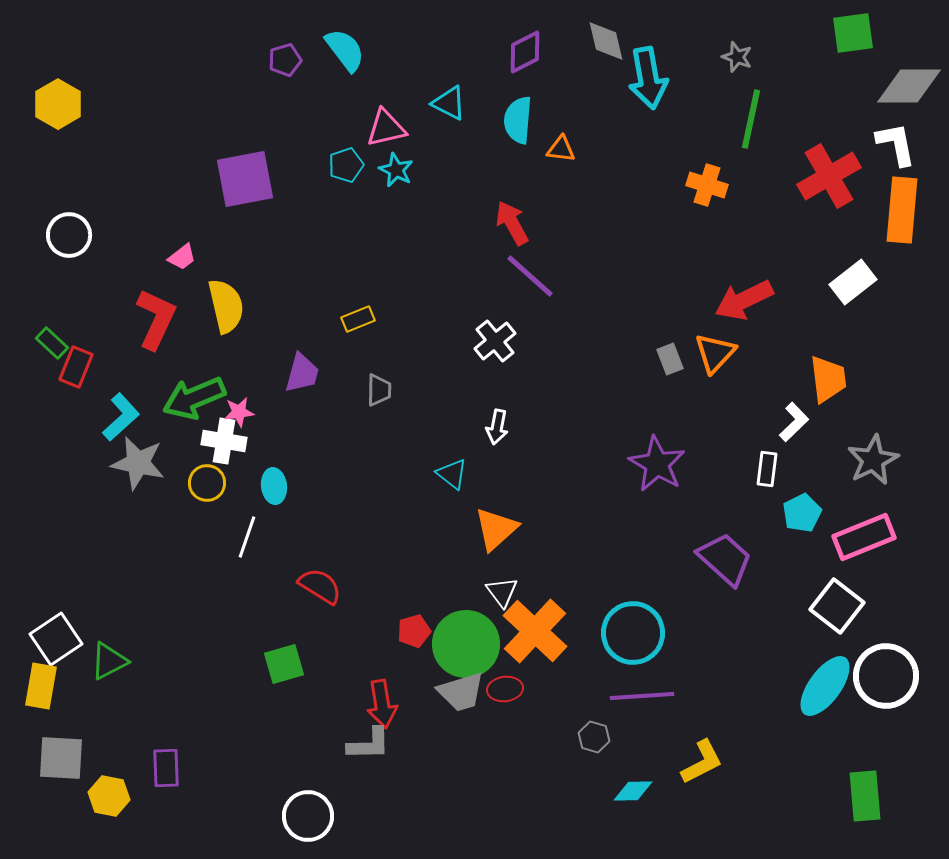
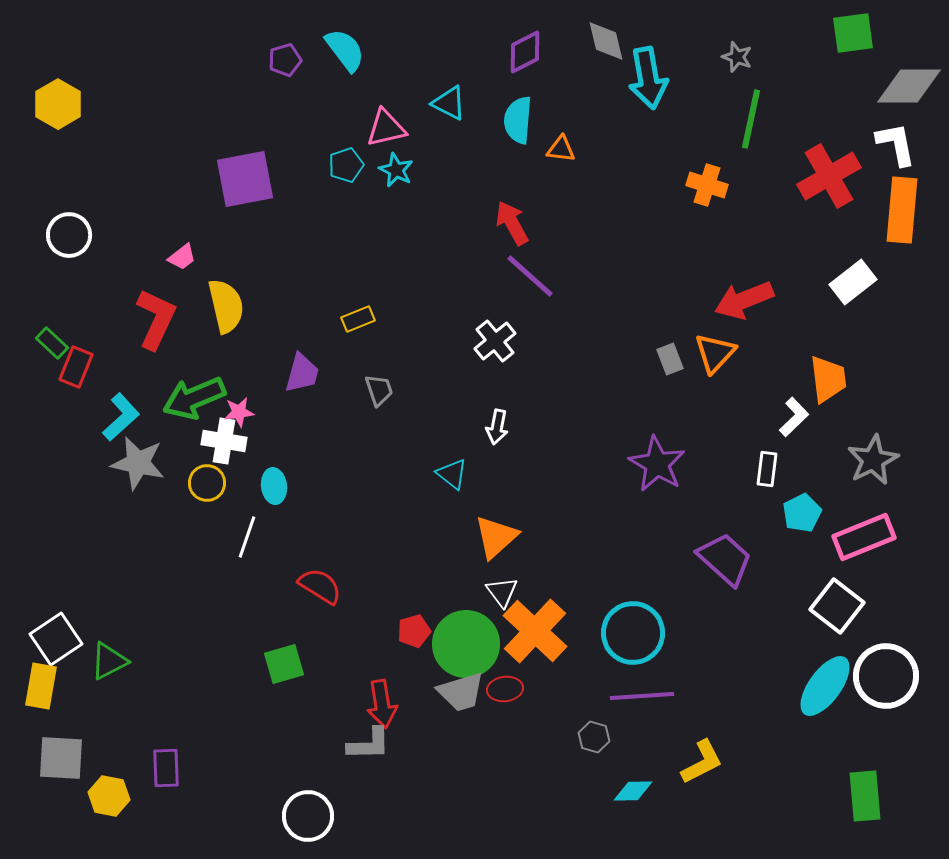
red arrow at (744, 300): rotated 4 degrees clockwise
gray trapezoid at (379, 390): rotated 20 degrees counterclockwise
white L-shape at (794, 422): moved 5 px up
orange triangle at (496, 529): moved 8 px down
